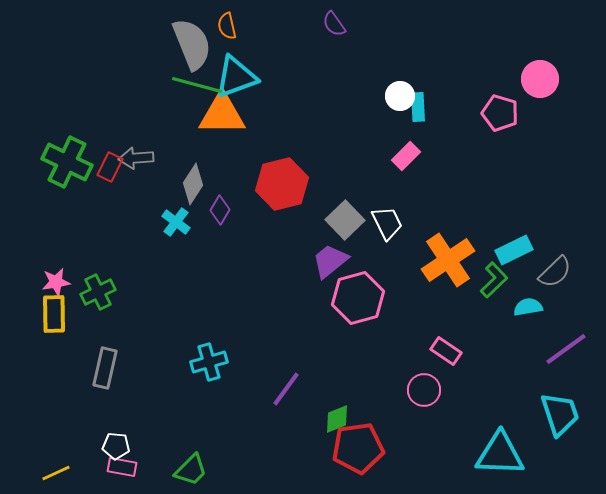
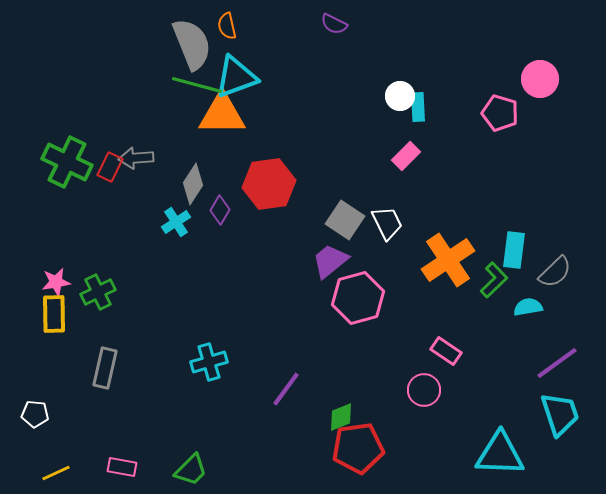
purple semicircle at (334, 24): rotated 28 degrees counterclockwise
red hexagon at (282, 184): moved 13 px left; rotated 6 degrees clockwise
gray square at (345, 220): rotated 12 degrees counterclockwise
cyan cross at (176, 222): rotated 20 degrees clockwise
cyan rectangle at (514, 250): rotated 57 degrees counterclockwise
purple line at (566, 349): moved 9 px left, 14 px down
green diamond at (337, 419): moved 4 px right, 2 px up
white pentagon at (116, 446): moved 81 px left, 32 px up
